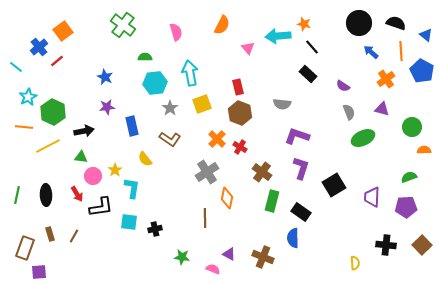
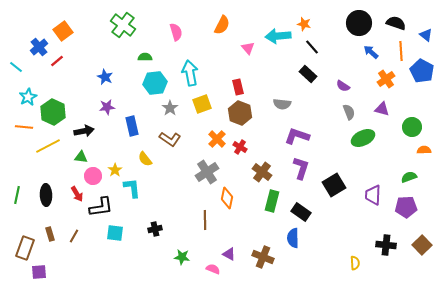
cyan L-shape at (132, 188): rotated 15 degrees counterclockwise
purple trapezoid at (372, 197): moved 1 px right, 2 px up
brown line at (205, 218): moved 2 px down
cyan square at (129, 222): moved 14 px left, 11 px down
